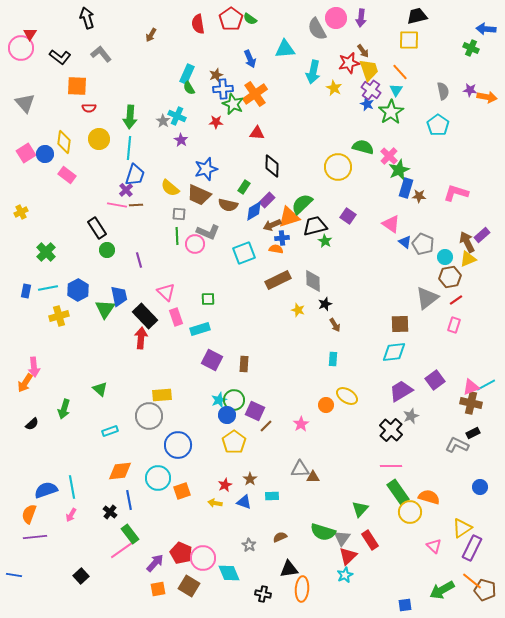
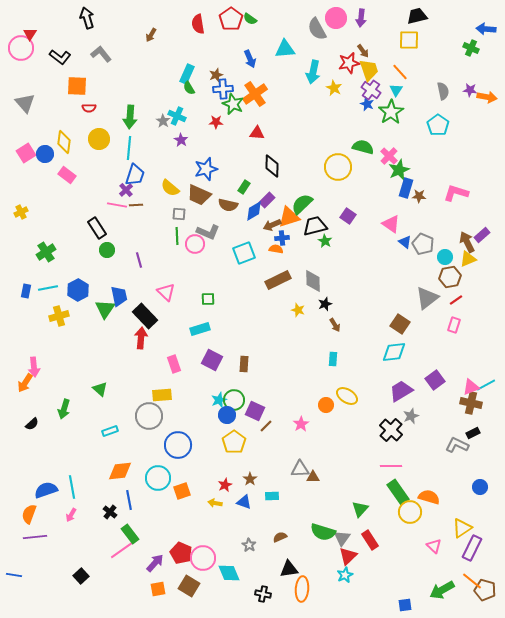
green cross at (46, 252): rotated 12 degrees clockwise
pink rectangle at (176, 317): moved 2 px left, 47 px down
brown square at (400, 324): rotated 36 degrees clockwise
